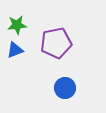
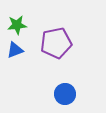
blue circle: moved 6 px down
